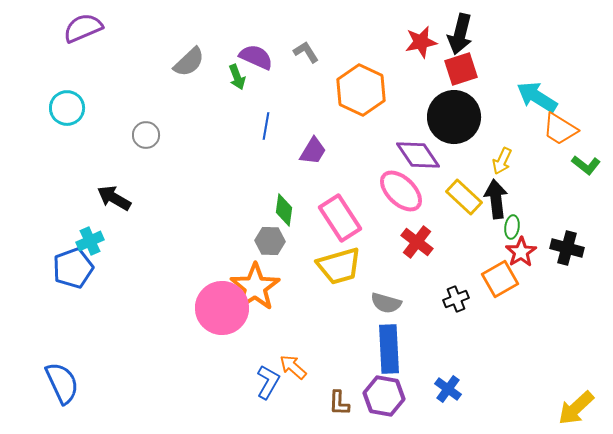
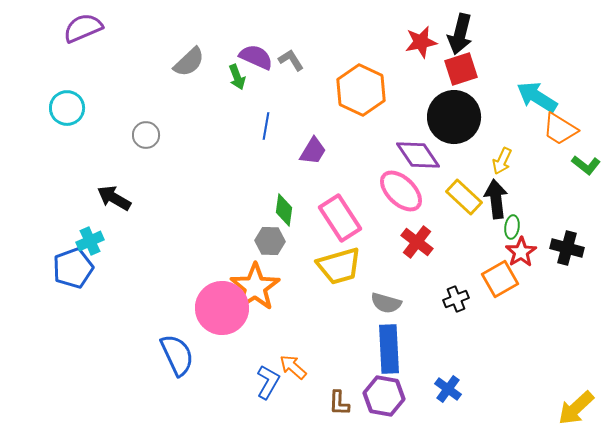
gray L-shape at (306, 52): moved 15 px left, 8 px down
blue semicircle at (62, 383): moved 115 px right, 28 px up
